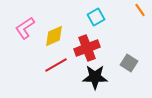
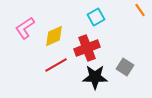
gray square: moved 4 px left, 4 px down
